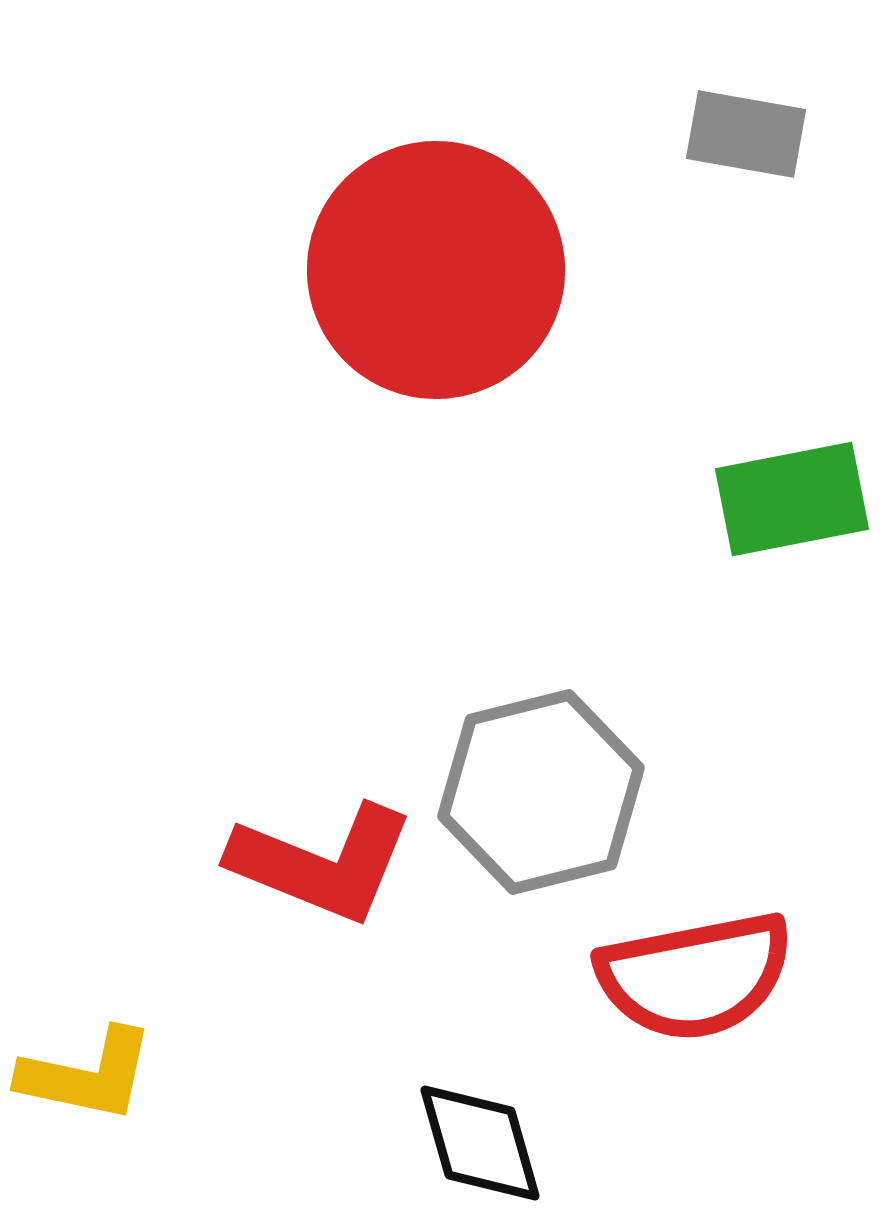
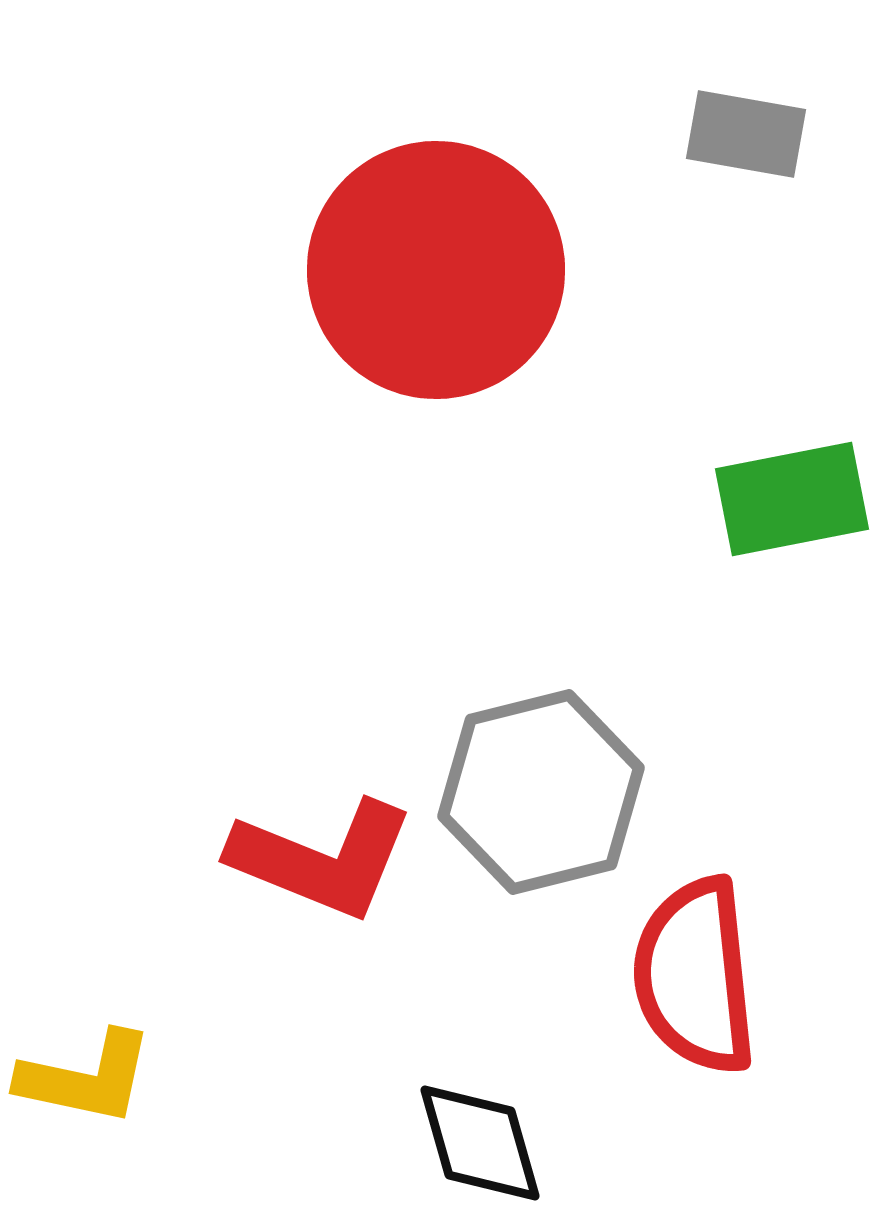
red L-shape: moved 4 px up
red semicircle: rotated 95 degrees clockwise
yellow L-shape: moved 1 px left, 3 px down
